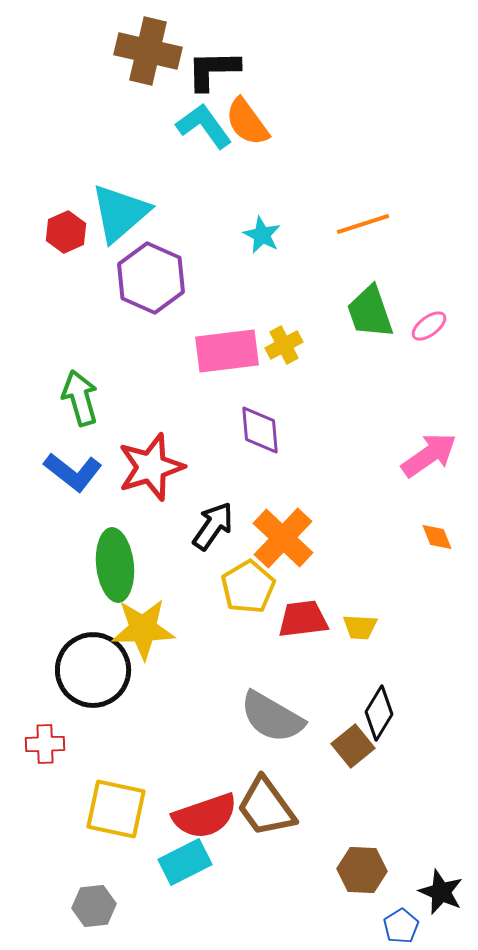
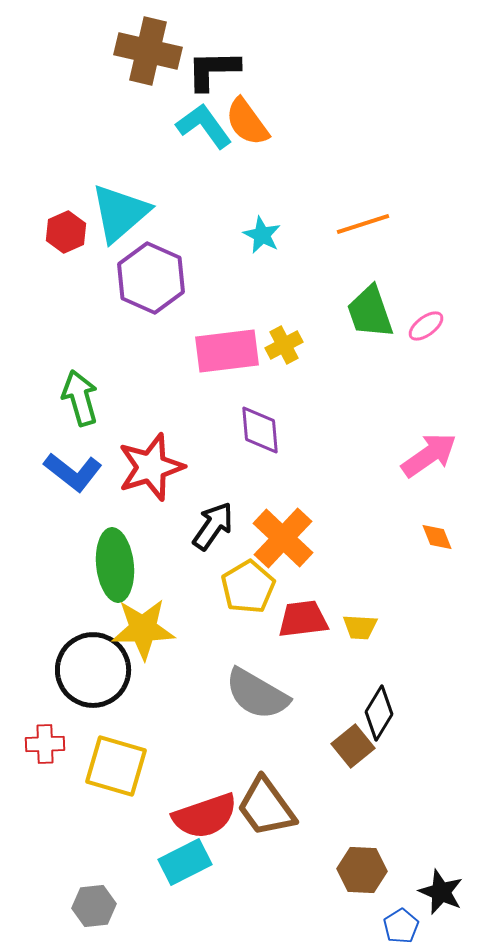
pink ellipse: moved 3 px left
gray semicircle: moved 15 px left, 23 px up
yellow square: moved 43 px up; rotated 4 degrees clockwise
